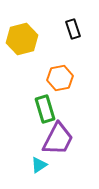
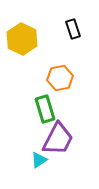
yellow hexagon: rotated 20 degrees counterclockwise
cyan triangle: moved 5 px up
